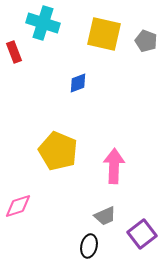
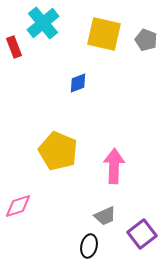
cyan cross: rotated 32 degrees clockwise
gray pentagon: moved 1 px up
red rectangle: moved 5 px up
